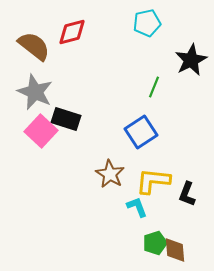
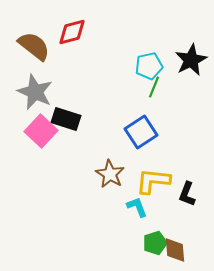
cyan pentagon: moved 2 px right, 43 px down
